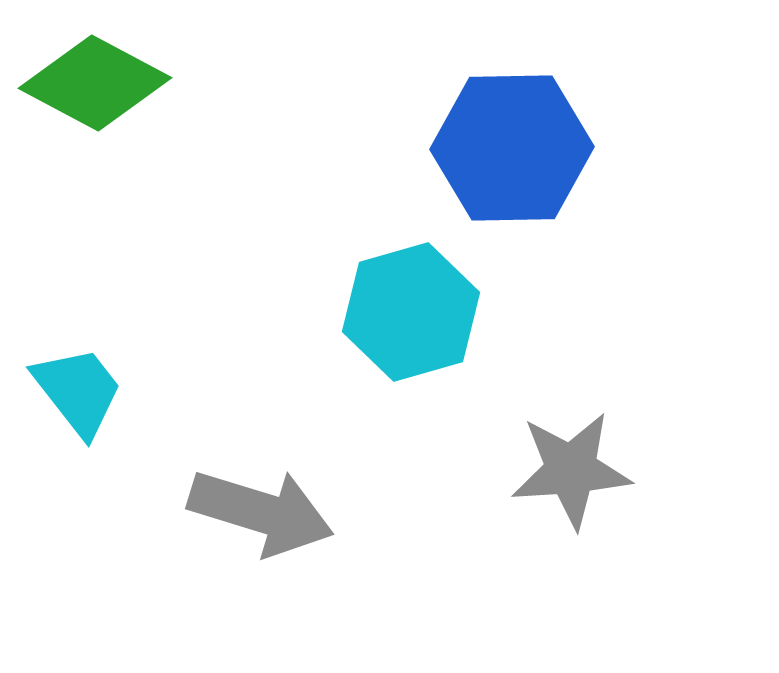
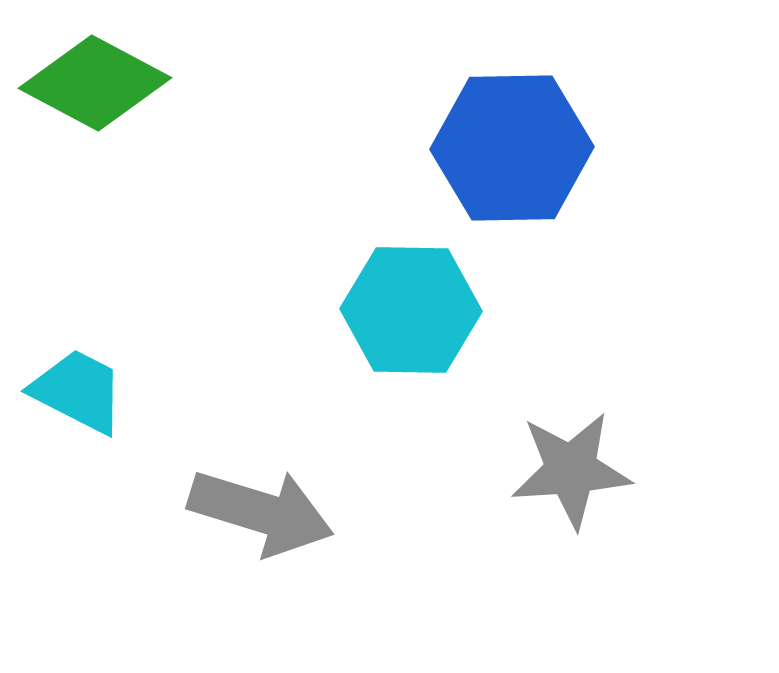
cyan hexagon: moved 2 px up; rotated 17 degrees clockwise
cyan trapezoid: rotated 25 degrees counterclockwise
